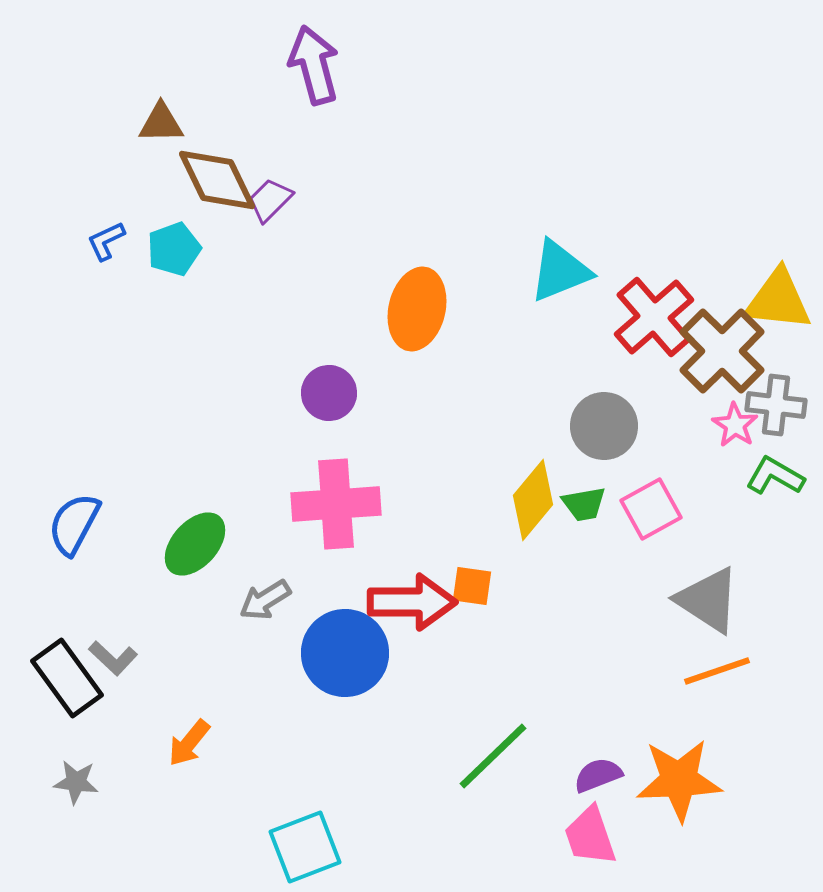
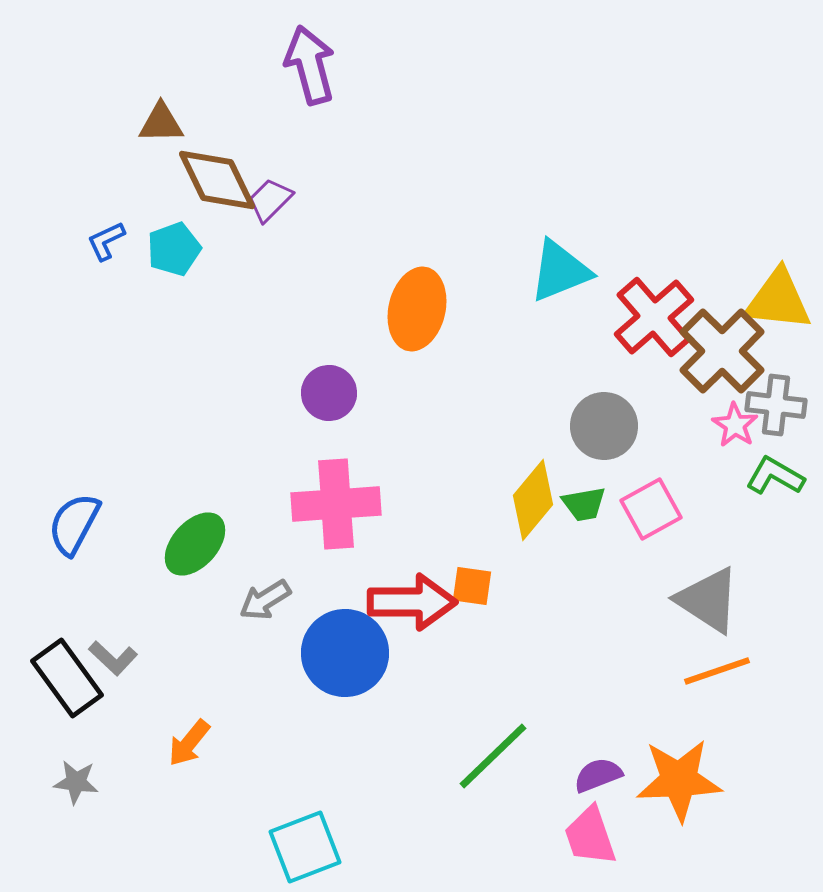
purple arrow: moved 4 px left
